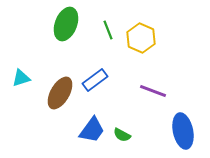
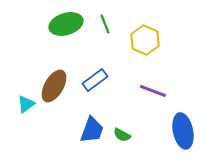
green ellipse: rotated 52 degrees clockwise
green line: moved 3 px left, 6 px up
yellow hexagon: moved 4 px right, 2 px down
cyan triangle: moved 5 px right, 26 px down; rotated 18 degrees counterclockwise
brown ellipse: moved 6 px left, 7 px up
blue trapezoid: rotated 16 degrees counterclockwise
